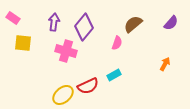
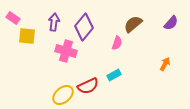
yellow square: moved 4 px right, 7 px up
